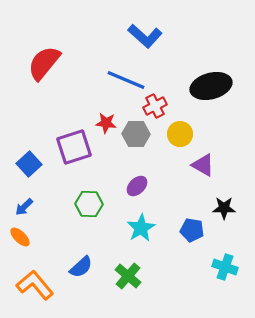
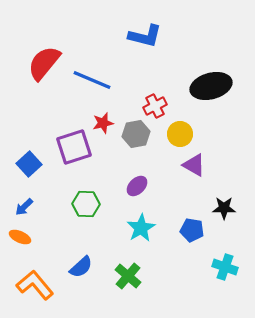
blue L-shape: rotated 28 degrees counterclockwise
blue line: moved 34 px left
red star: moved 3 px left; rotated 20 degrees counterclockwise
gray hexagon: rotated 12 degrees counterclockwise
purple triangle: moved 9 px left
green hexagon: moved 3 px left
orange ellipse: rotated 20 degrees counterclockwise
